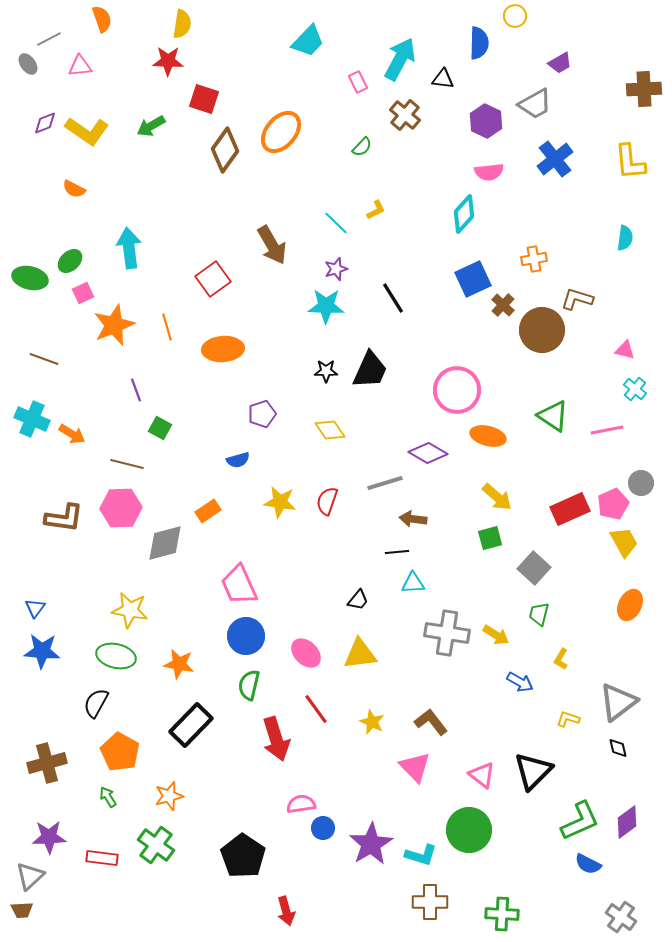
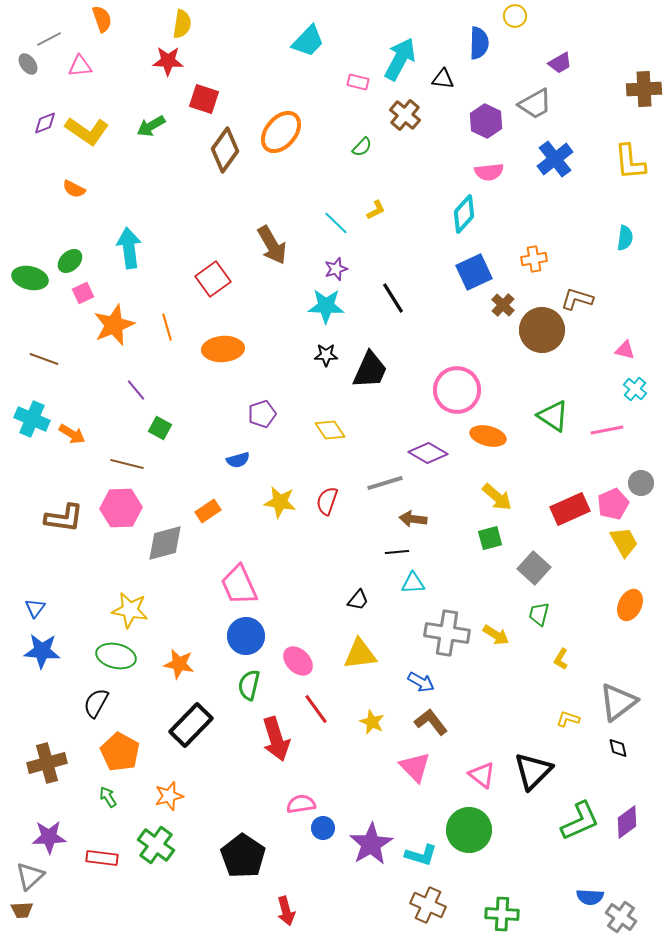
pink rectangle at (358, 82): rotated 50 degrees counterclockwise
blue square at (473, 279): moved 1 px right, 7 px up
black star at (326, 371): moved 16 px up
purple line at (136, 390): rotated 20 degrees counterclockwise
pink ellipse at (306, 653): moved 8 px left, 8 px down
blue arrow at (520, 682): moved 99 px left
blue semicircle at (588, 864): moved 2 px right, 33 px down; rotated 24 degrees counterclockwise
brown cross at (430, 902): moved 2 px left, 3 px down; rotated 24 degrees clockwise
